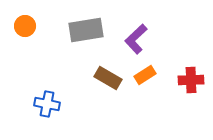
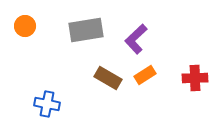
red cross: moved 4 px right, 2 px up
